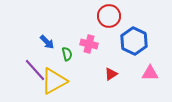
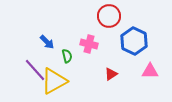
green semicircle: moved 2 px down
pink triangle: moved 2 px up
